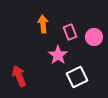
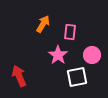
orange arrow: rotated 36 degrees clockwise
pink rectangle: rotated 28 degrees clockwise
pink circle: moved 2 px left, 18 px down
white square: rotated 15 degrees clockwise
